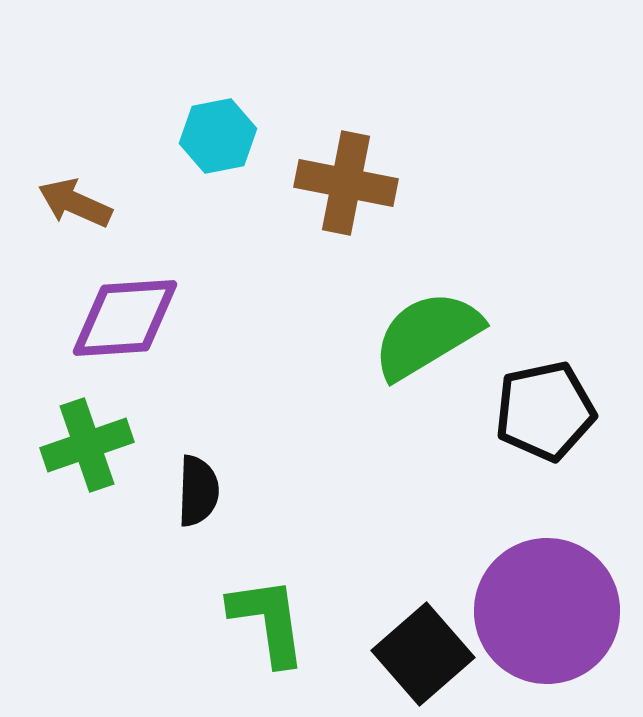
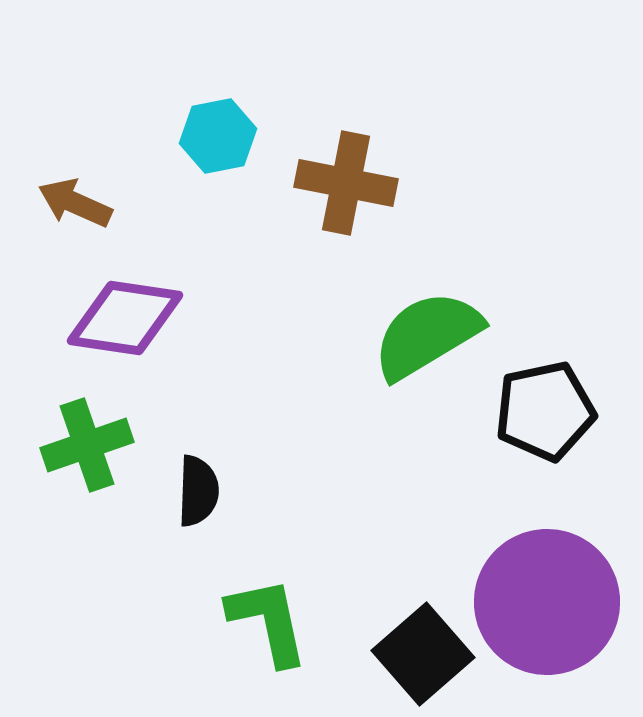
purple diamond: rotated 12 degrees clockwise
purple circle: moved 9 px up
green L-shape: rotated 4 degrees counterclockwise
